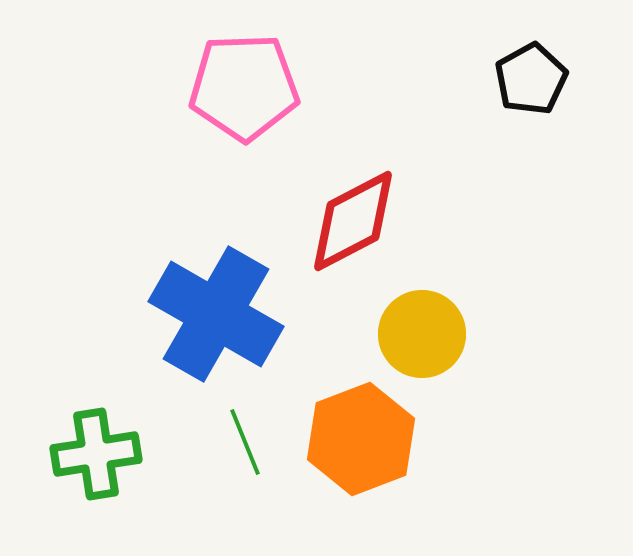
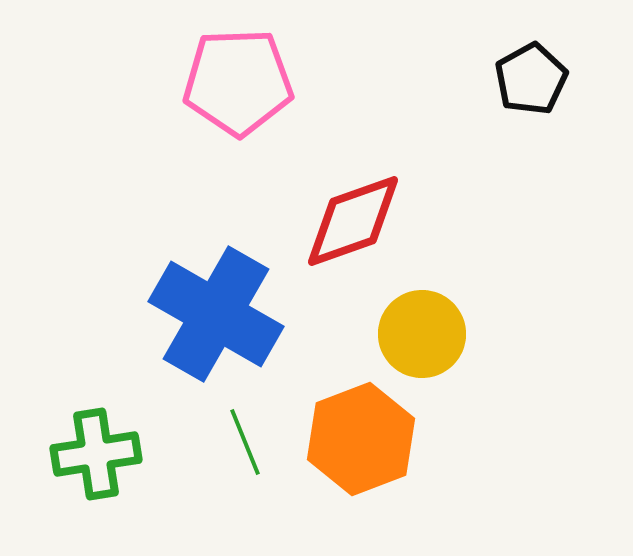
pink pentagon: moved 6 px left, 5 px up
red diamond: rotated 8 degrees clockwise
